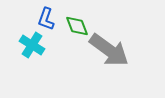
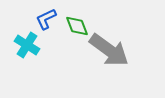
blue L-shape: rotated 45 degrees clockwise
cyan cross: moved 5 px left
